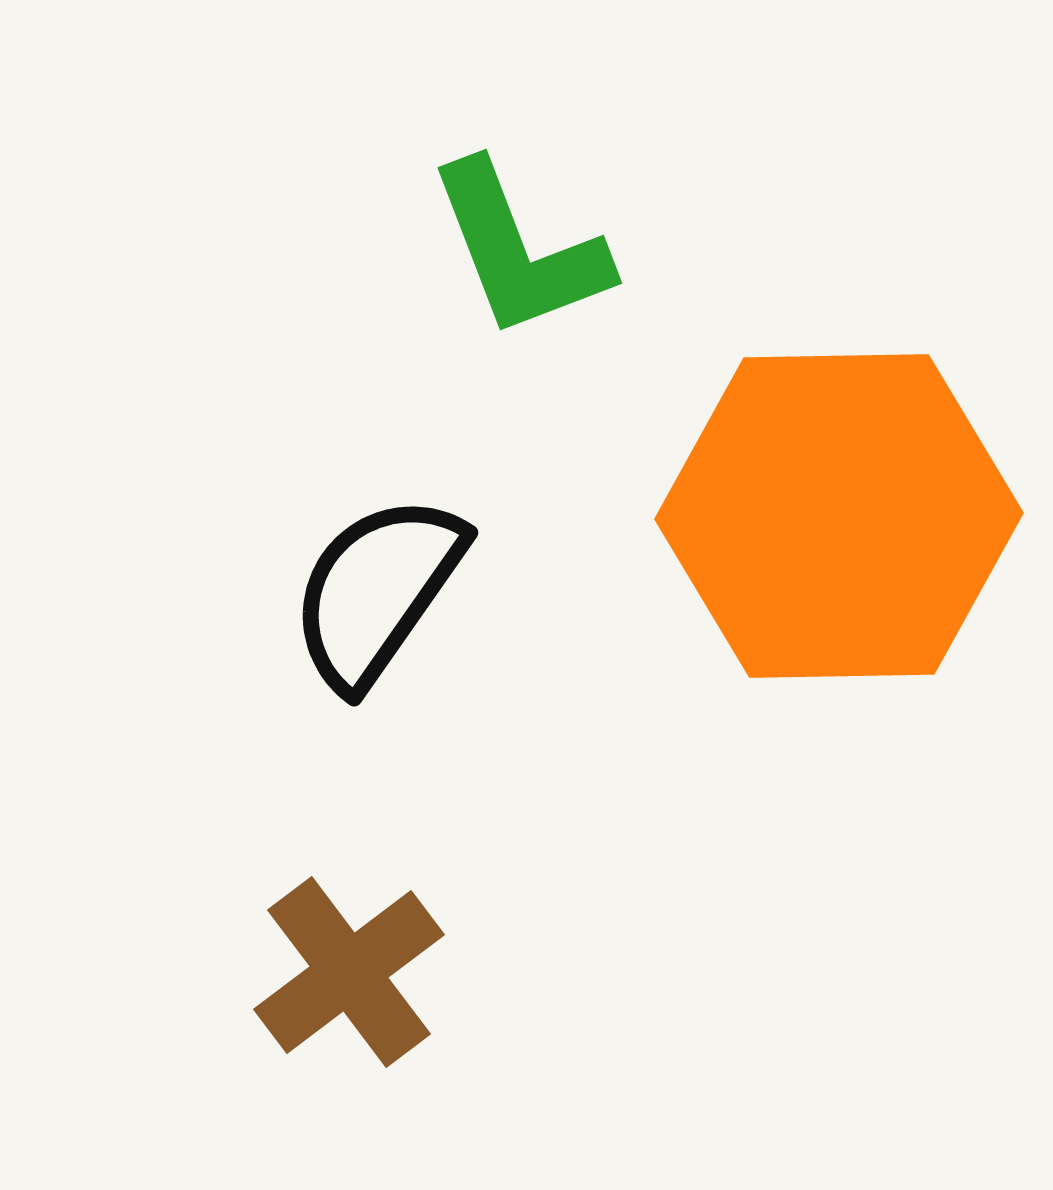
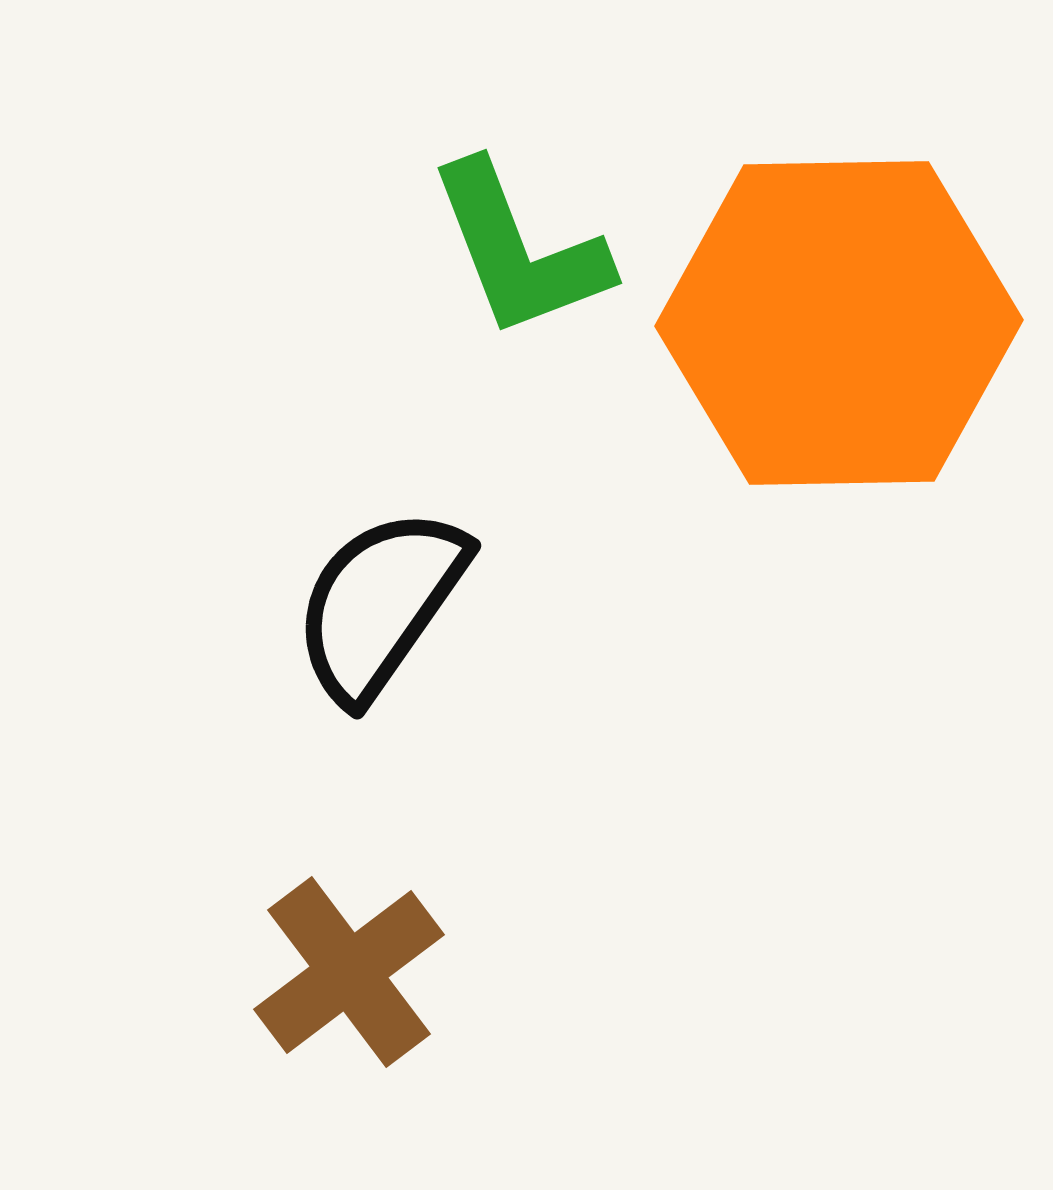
orange hexagon: moved 193 px up
black semicircle: moved 3 px right, 13 px down
